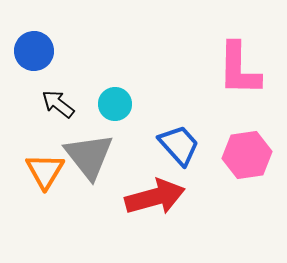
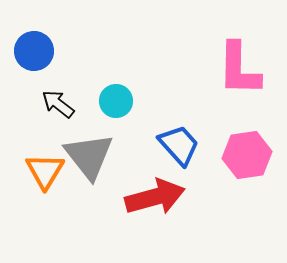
cyan circle: moved 1 px right, 3 px up
